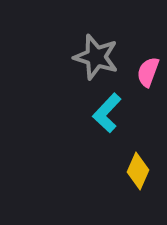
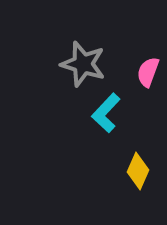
gray star: moved 13 px left, 7 px down
cyan L-shape: moved 1 px left
